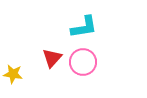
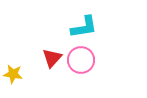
pink circle: moved 2 px left, 2 px up
